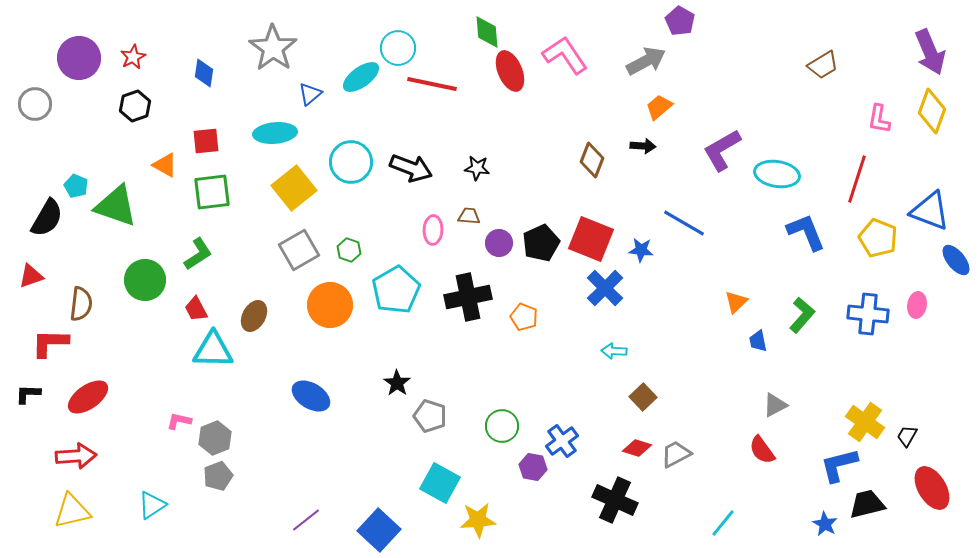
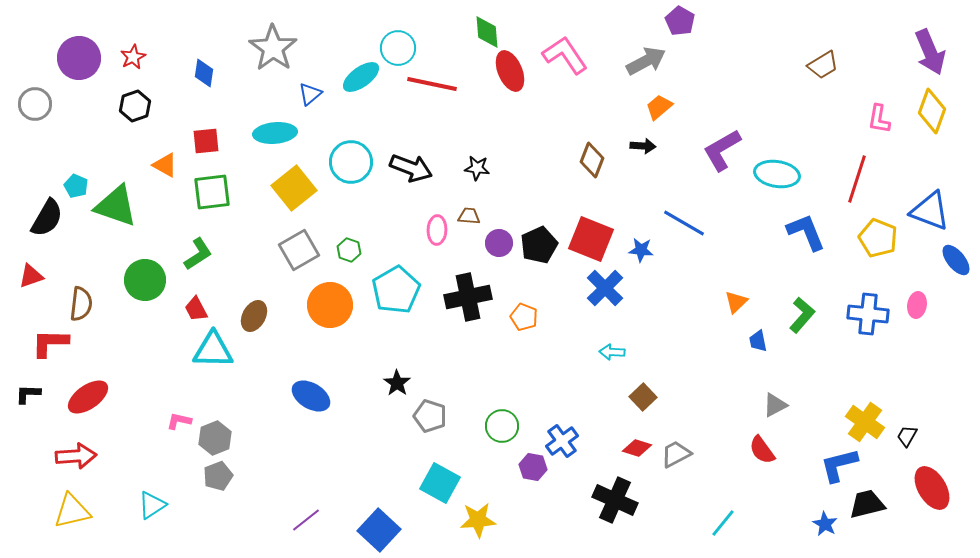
pink ellipse at (433, 230): moved 4 px right
black pentagon at (541, 243): moved 2 px left, 2 px down
cyan arrow at (614, 351): moved 2 px left, 1 px down
